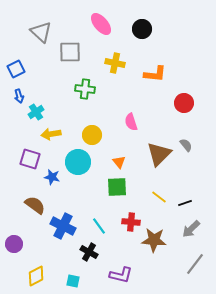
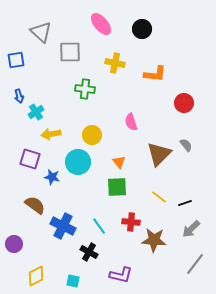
blue square: moved 9 px up; rotated 18 degrees clockwise
